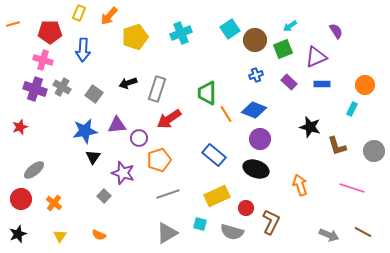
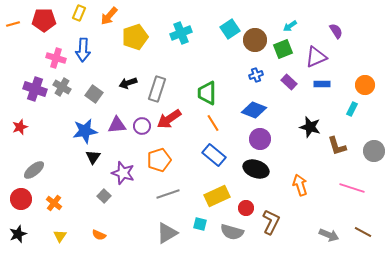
red pentagon at (50, 32): moved 6 px left, 12 px up
pink cross at (43, 60): moved 13 px right, 2 px up
orange line at (226, 114): moved 13 px left, 9 px down
purple circle at (139, 138): moved 3 px right, 12 px up
